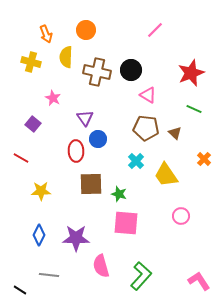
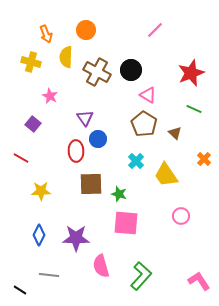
brown cross: rotated 16 degrees clockwise
pink star: moved 3 px left, 2 px up
brown pentagon: moved 2 px left, 4 px up; rotated 25 degrees clockwise
